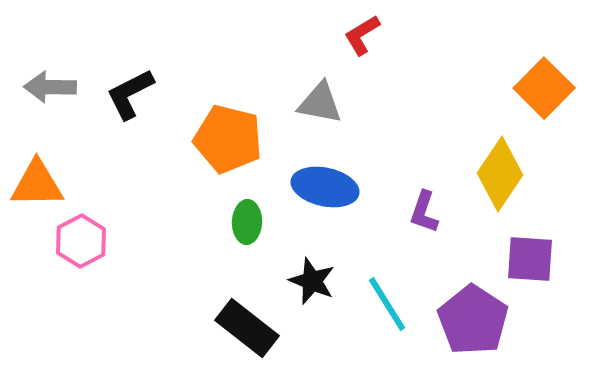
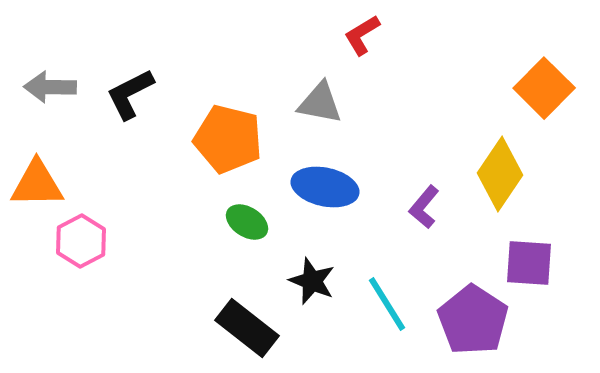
purple L-shape: moved 5 px up; rotated 21 degrees clockwise
green ellipse: rotated 60 degrees counterclockwise
purple square: moved 1 px left, 4 px down
